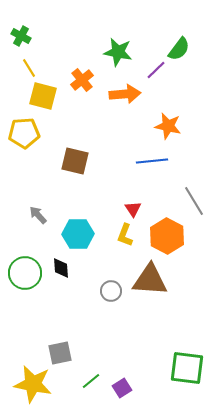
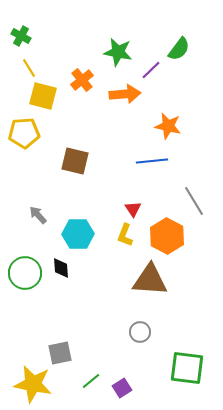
purple line: moved 5 px left
gray circle: moved 29 px right, 41 px down
